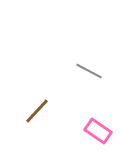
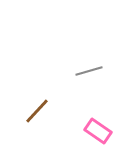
gray line: rotated 44 degrees counterclockwise
